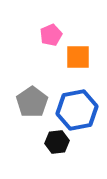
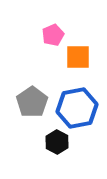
pink pentagon: moved 2 px right
blue hexagon: moved 2 px up
black hexagon: rotated 25 degrees counterclockwise
